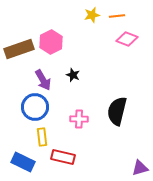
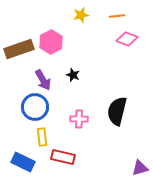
yellow star: moved 11 px left
